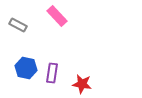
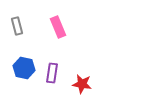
pink rectangle: moved 1 px right, 11 px down; rotated 20 degrees clockwise
gray rectangle: moved 1 px left, 1 px down; rotated 48 degrees clockwise
blue hexagon: moved 2 px left
